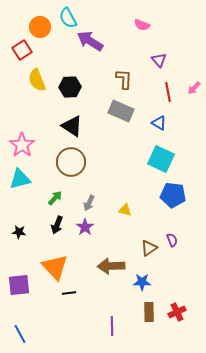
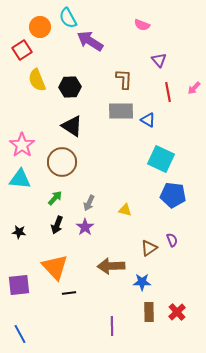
gray rectangle: rotated 25 degrees counterclockwise
blue triangle: moved 11 px left, 3 px up
brown circle: moved 9 px left
cyan triangle: rotated 20 degrees clockwise
red cross: rotated 18 degrees counterclockwise
